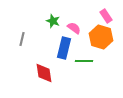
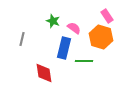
pink rectangle: moved 1 px right
